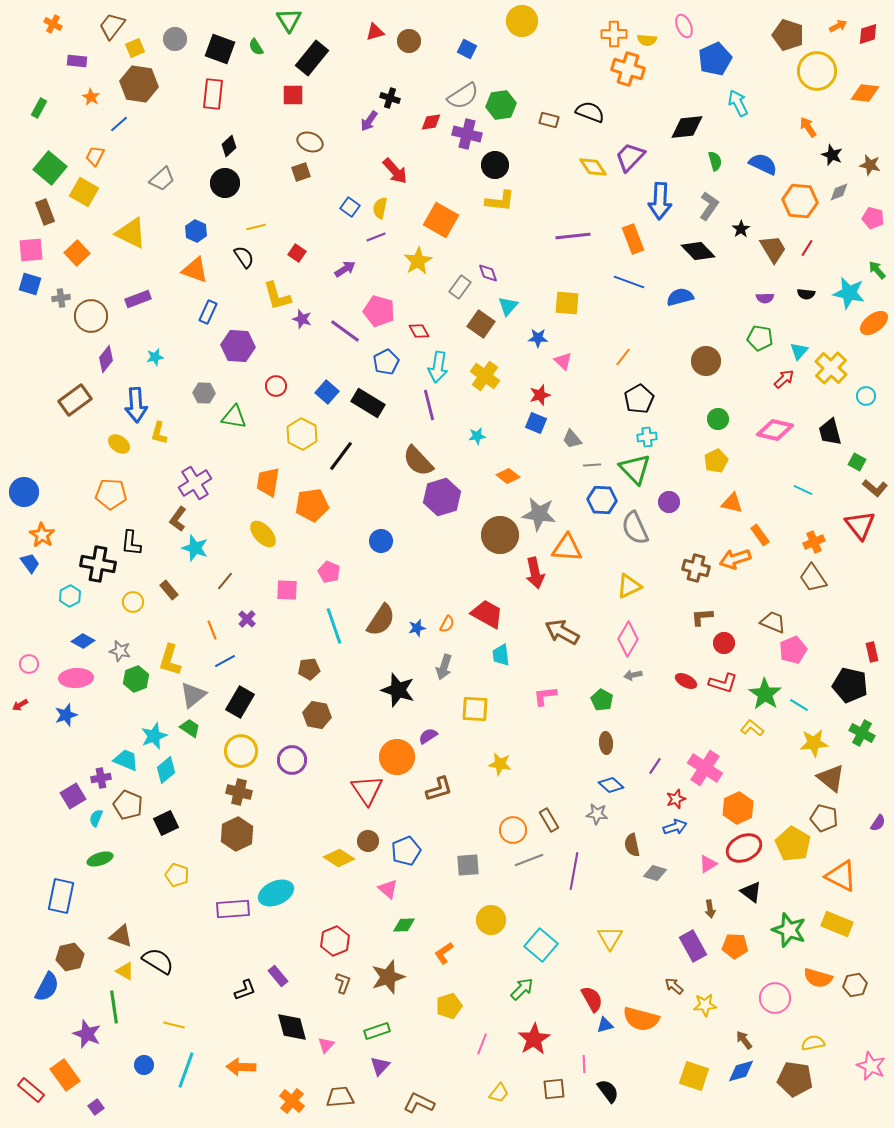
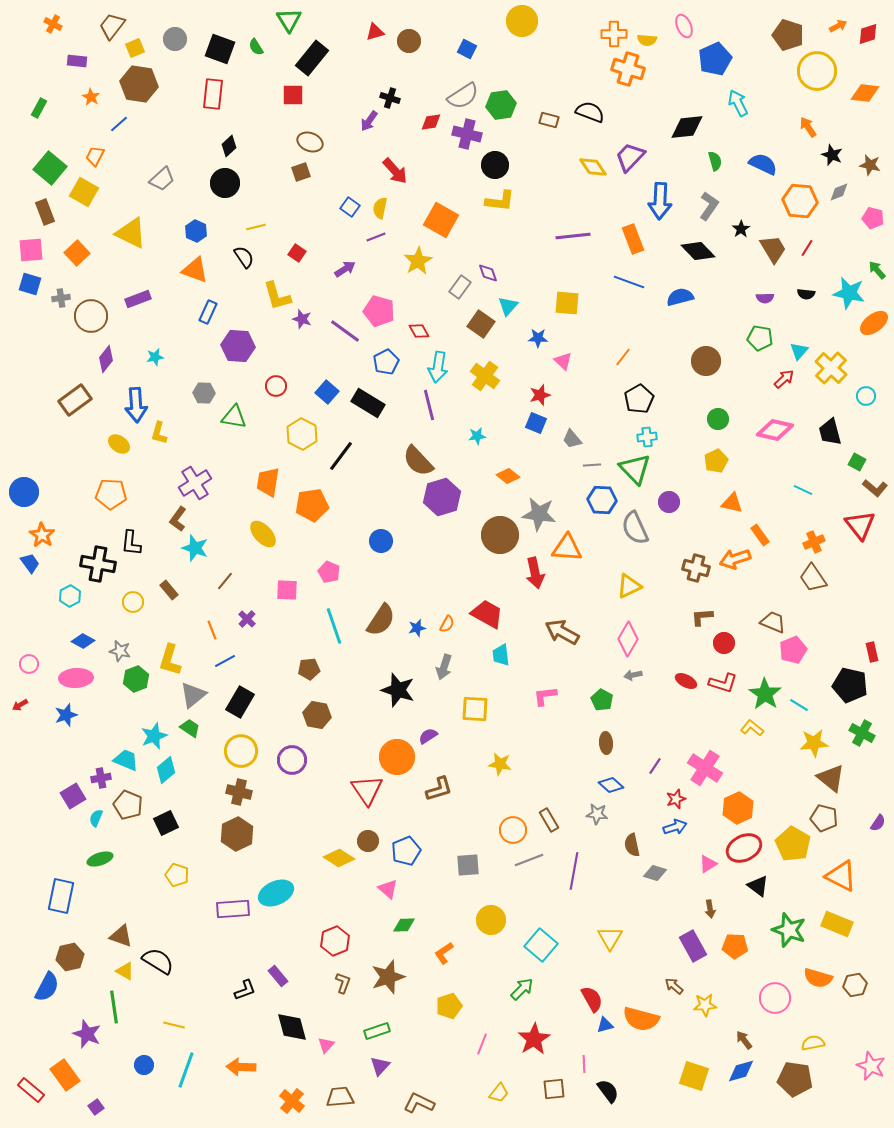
black triangle at (751, 892): moved 7 px right, 6 px up
